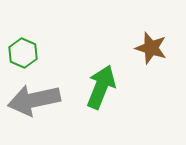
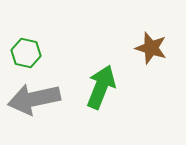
green hexagon: moved 3 px right; rotated 12 degrees counterclockwise
gray arrow: moved 1 px up
